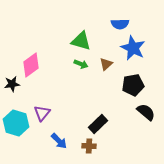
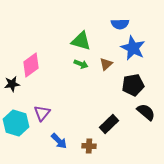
black rectangle: moved 11 px right
